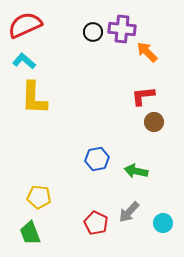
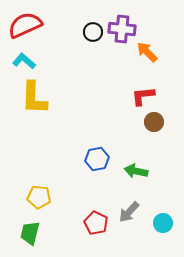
green trapezoid: rotated 35 degrees clockwise
